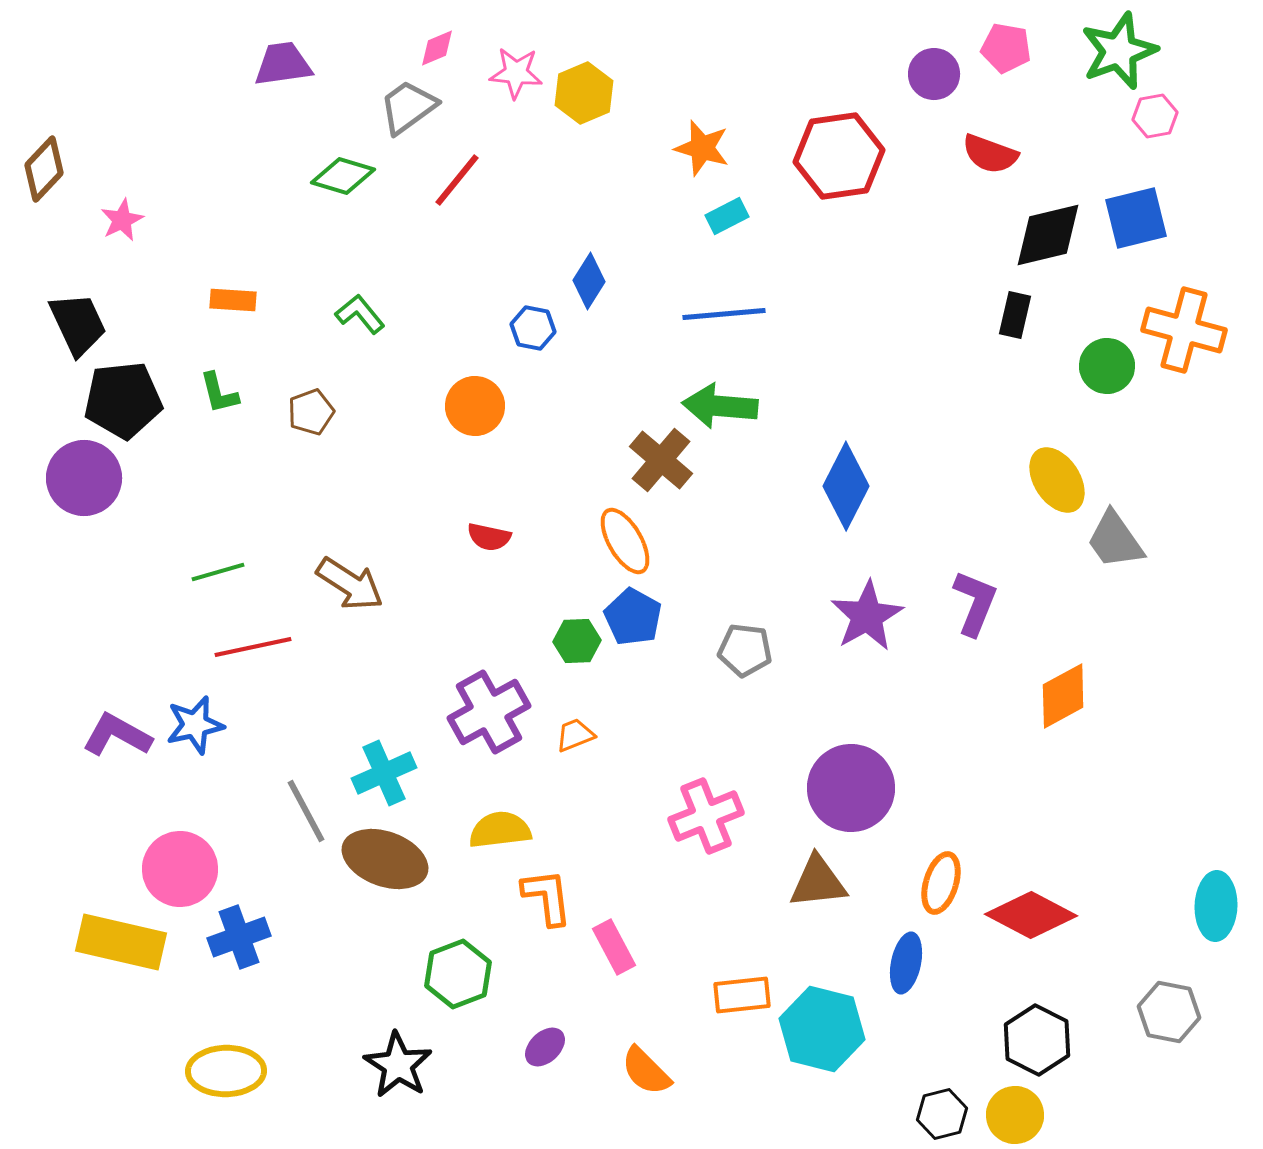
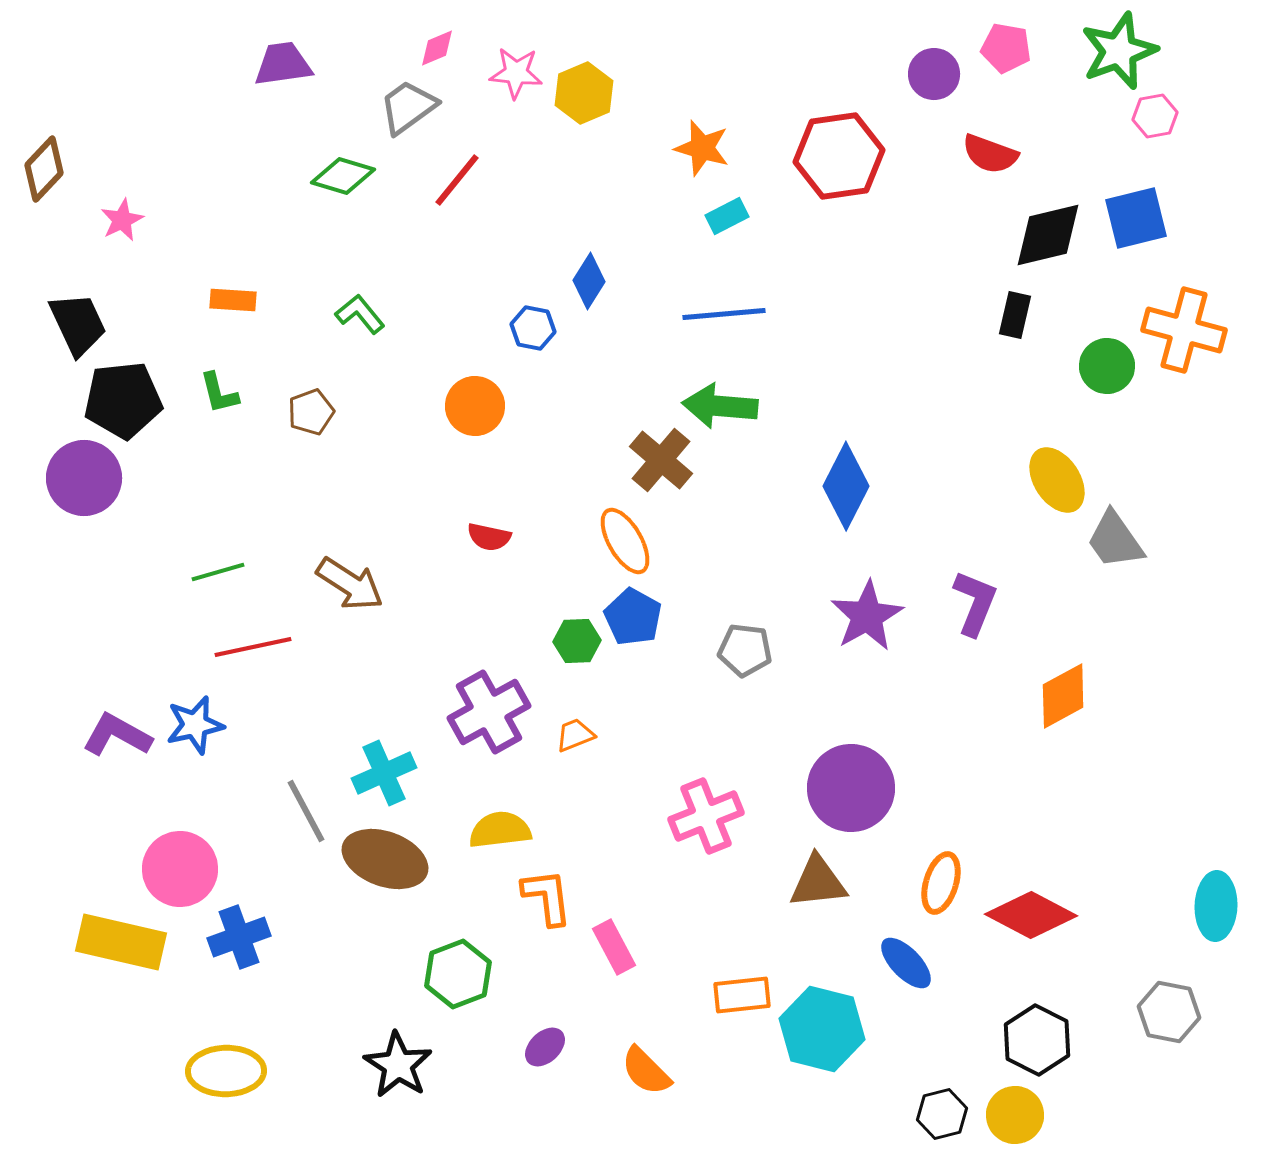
blue ellipse at (906, 963): rotated 56 degrees counterclockwise
